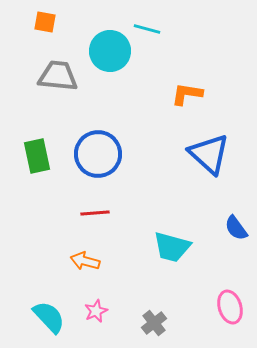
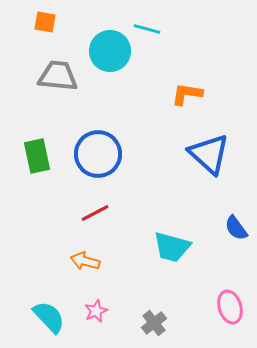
red line: rotated 24 degrees counterclockwise
